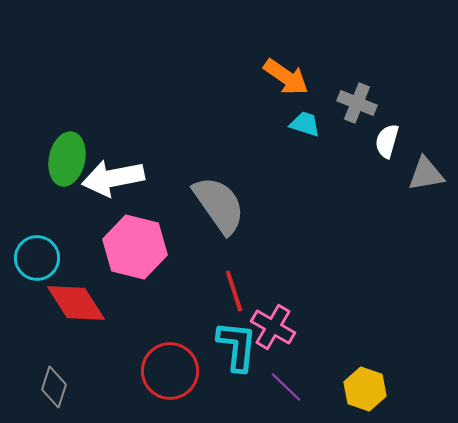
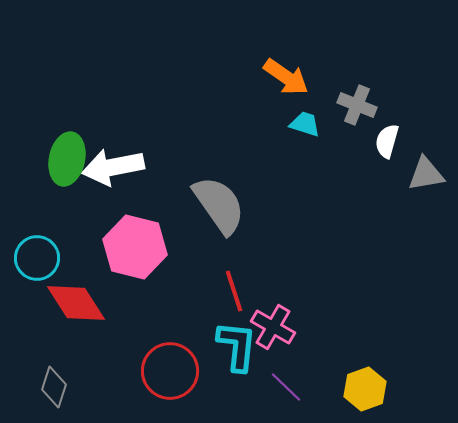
gray cross: moved 2 px down
white arrow: moved 11 px up
yellow hexagon: rotated 21 degrees clockwise
